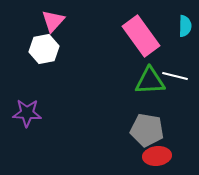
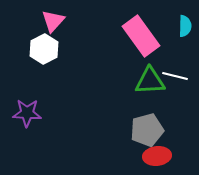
white hexagon: rotated 16 degrees counterclockwise
gray pentagon: rotated 24 degrees counterclockwise
